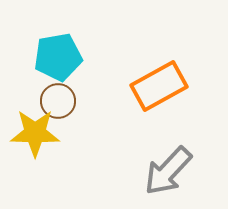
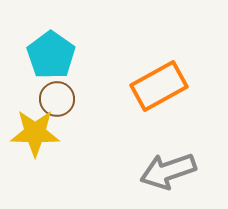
cyan pentagon: moved 7 px left, 2 px up; rotated 27 degrees counterclockwise
brown circle: moved 1 px left, 2 px up
gray arrow: rotated 28 degrees clockwise
